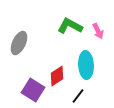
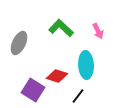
green L-shape: moved 9 px left, 2 px down; rotated 15 degrees clockwise
red diamond: rotated 50 degrees clockwise
